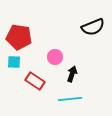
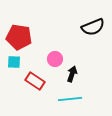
pink circle: moved 2 px down
